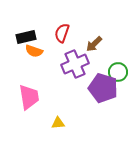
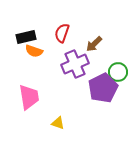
purple pentagon: rotated 28 degrees clockwise
yellow triangle: rotated 24 degrees clockwise
